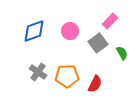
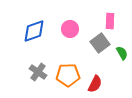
pink rectangle: rotated 42 degrees counterclockwise
pink circle: moved 2 px up
gray square: moved 2 px right
orange pentagon: moved 1 px right, 1 px up
